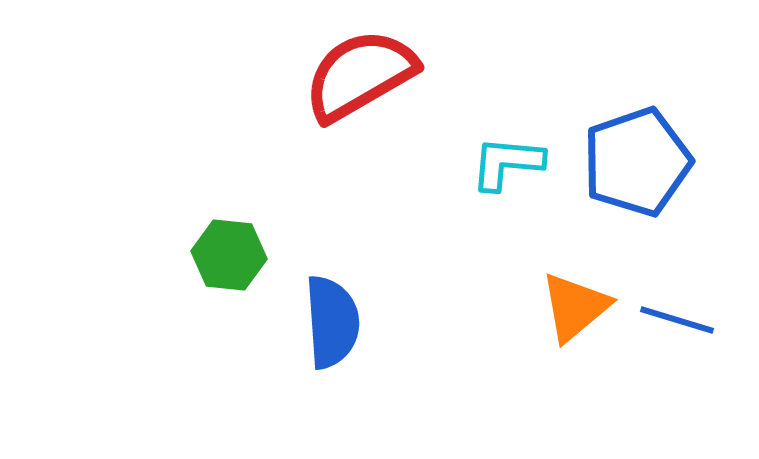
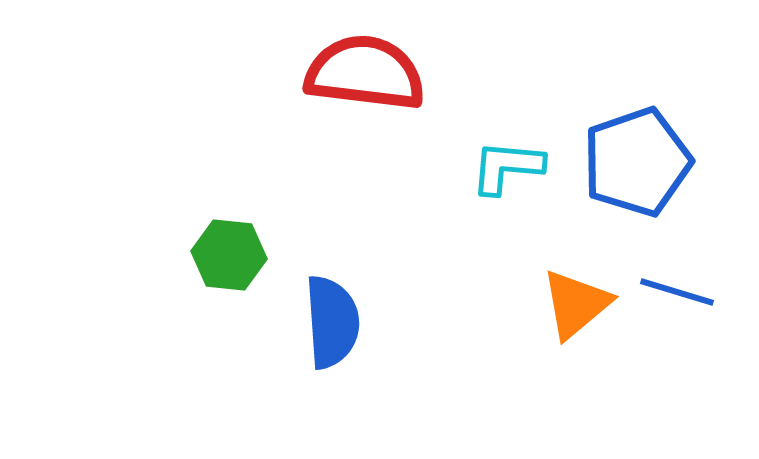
red semicircle: moved 5 px right, 2 px up; rotated 37 degrees clockwise
cyan L-shape: moved 4 px down
orange triangle: moved 1 px right, 3 px up
blue line: moved 28 px up
